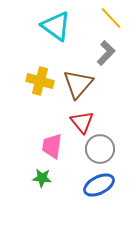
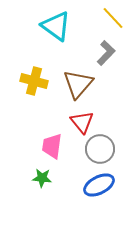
yellow line: moved 2 px right
yellow cross: moved 6 px left
